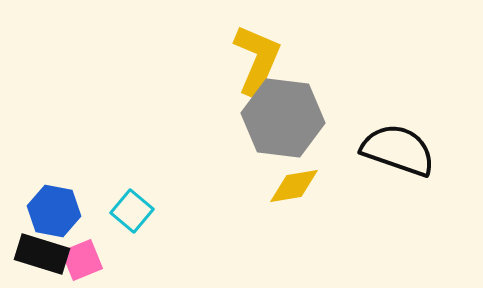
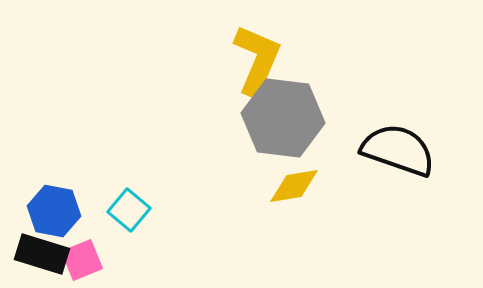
cyan square: moved 3 px left, 1 px up
